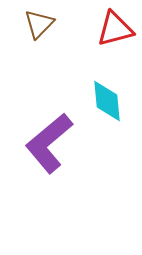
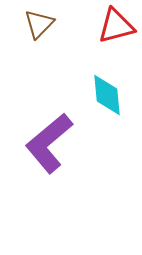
red triangle: moved 1 px right, 3 px up
cyan diamond: moved 6 px up
